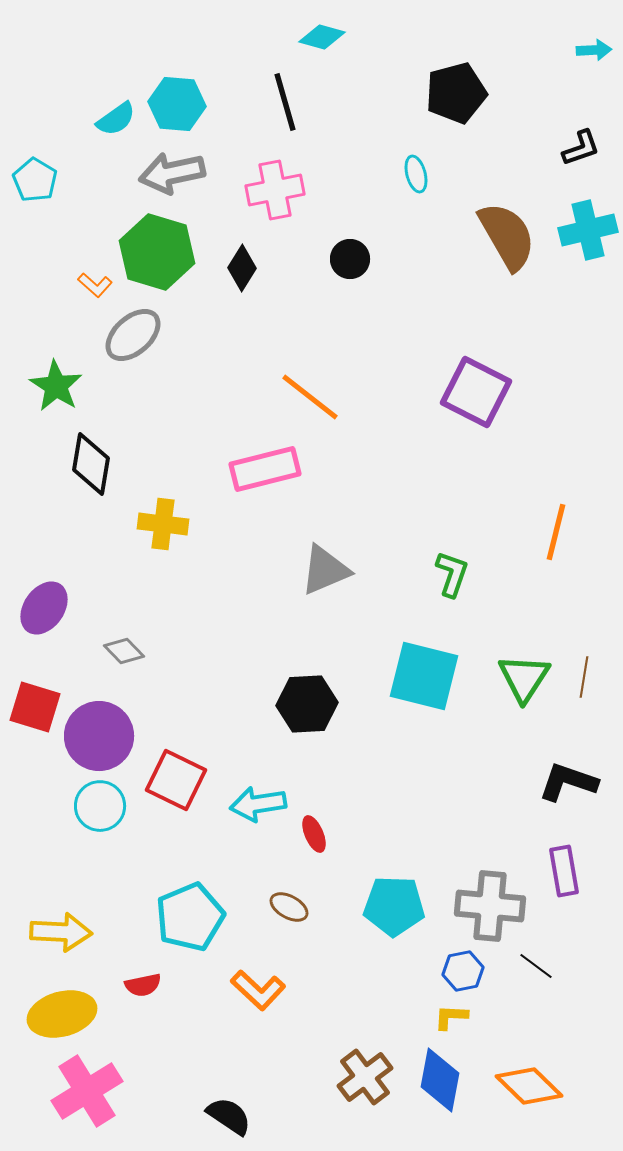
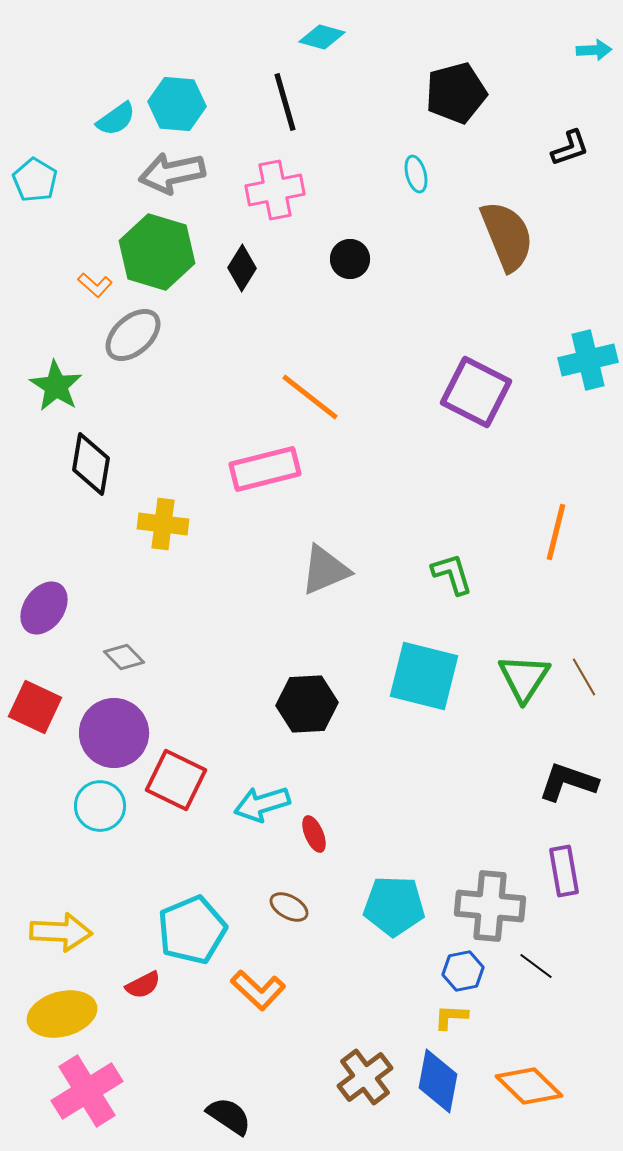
black L-shape at (581, 148): moved 11 px left
cyan cross at (588, 230): moved 130 px down
brown semicircle at (507, 236): rotated 8 degrees clockwise
green L-shape at (452, 574): rotated 36 degrees counterclockwise
gray diamond at (124, 651): moved 6 px down
brown line at (584, 677): rotated 39 degrees counterclockwise
red square at (35, 707): rotated 8 degrees clockwise
purple circle at (99, 736): moved 15 px right, 3 px up
cyan arrow at (258, 804): moved 4 px right; rotated 8 degrees counterclockwise
cyan pentagon at (190, 917): moved 2 px right, 13 px down
red semicircle at (143, 985): rotated 15 degrees counterclockwise
blue diamond at (440, 1080): moved 2 px left, 1 px down
